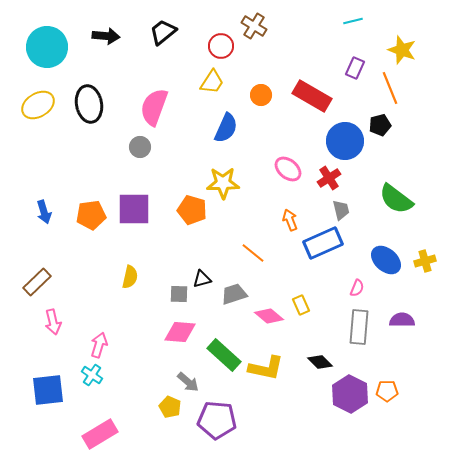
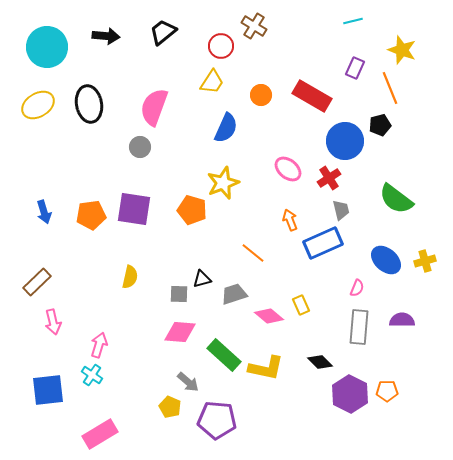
yellow star at (223, 183): rotated 20 degrees counterclockwise
purple square at (134, 209): rotated 9 degrees clockwise
